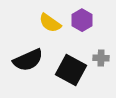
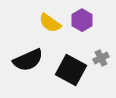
gray cross: rotated 28 degrees counterclockwise
